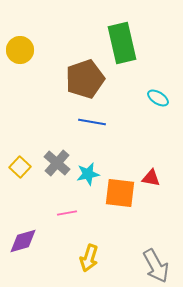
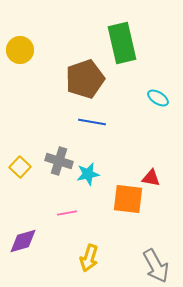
gray cross: moved 2 px right, 2 px up; rotated 24 degrees counterclockwise
orange square: moved 8 px right, 6 px down
